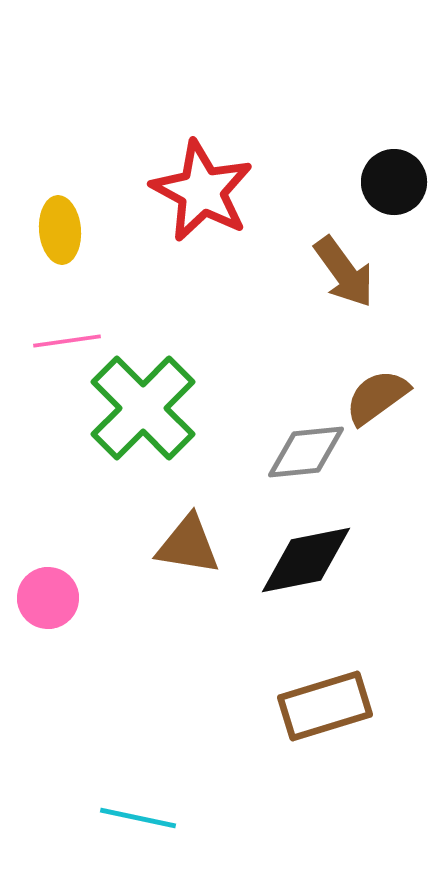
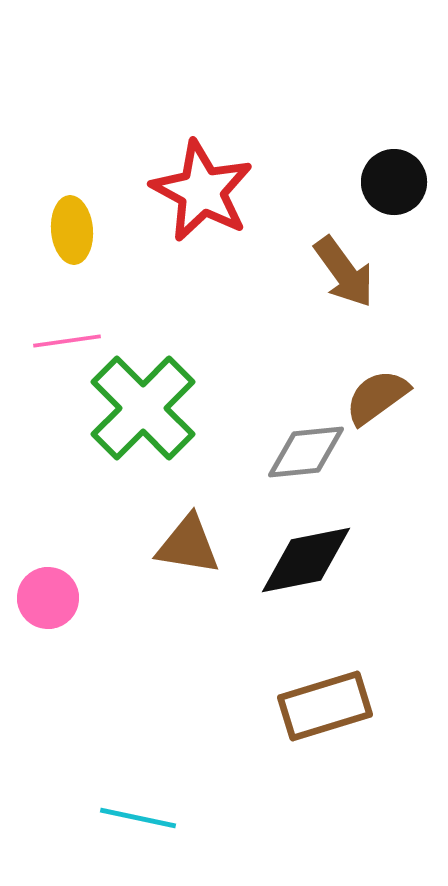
yellow ellipse: moved 12 px right
